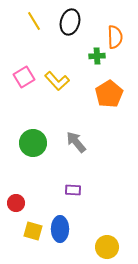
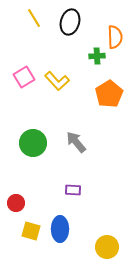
yellow line: moved 3 px up
yellow square: moved 2 px left
